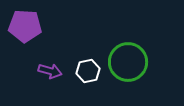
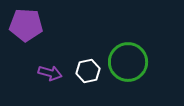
purple pentagon: moved 1 px right, 1 px up
purple arrow: moved 2 px down
